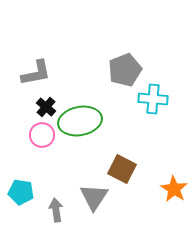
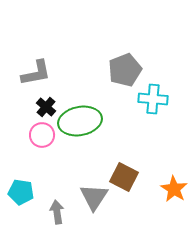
brown square: moved 2 px right, 8 px down
gray arrow: moved 1 px right, 2 px down
